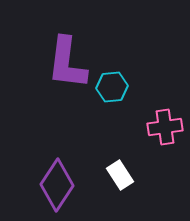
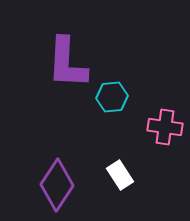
purple L-shape: rotated 4 degrees counterclockwise
cyan hexagon: moved 10 px down
pink cross: rotated 16 degrees clockwise
